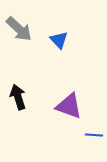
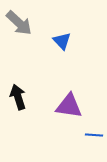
gray arrow: moved 6 px up
blue triangle: moved 3 px right, 1 px down
purple triangle: rotated 12 degrees counterclockwise
